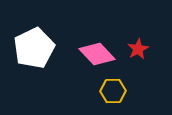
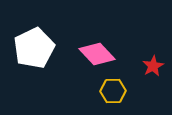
red star: moved 15 px right, 17 px down
